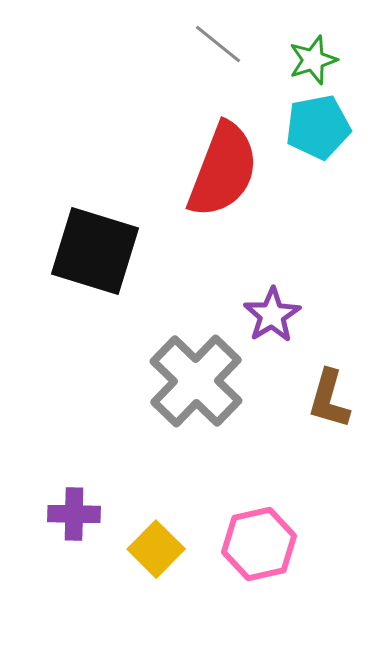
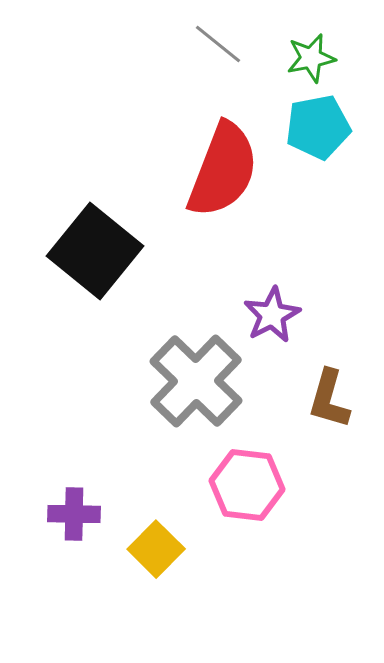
green star: moved 2 px left, 2 px up; rotated 6 degrees clockwise
black square: rotated 22 degrees clockwise
purple star: rotated 4 degrees clockwise
pink hexagon: moved 12 px left, 59 px up; rotated 20 degrees clockwise
